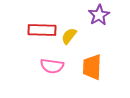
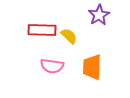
yellow semicircle: rotated 96 degrees clockwise
